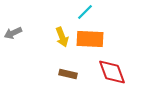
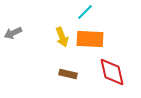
red diamond: rotated 8 degrees clockwise
